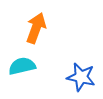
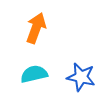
cyan semicircle: moved 12 px right, 8 px down
